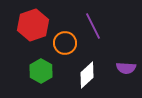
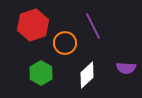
green hexagon: moved 2 px down
